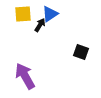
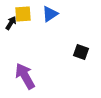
black arrow: moved 29 px left, 2 px up
